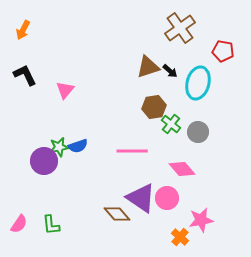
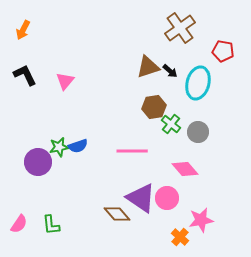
pink triangle: moved 9 px up
purple circle: moved 6 px left, 1 px down
pink diamond: moved 3 px right
